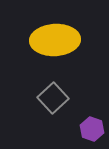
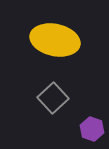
yellow ellipse: rotated 15 degrees clockwise
